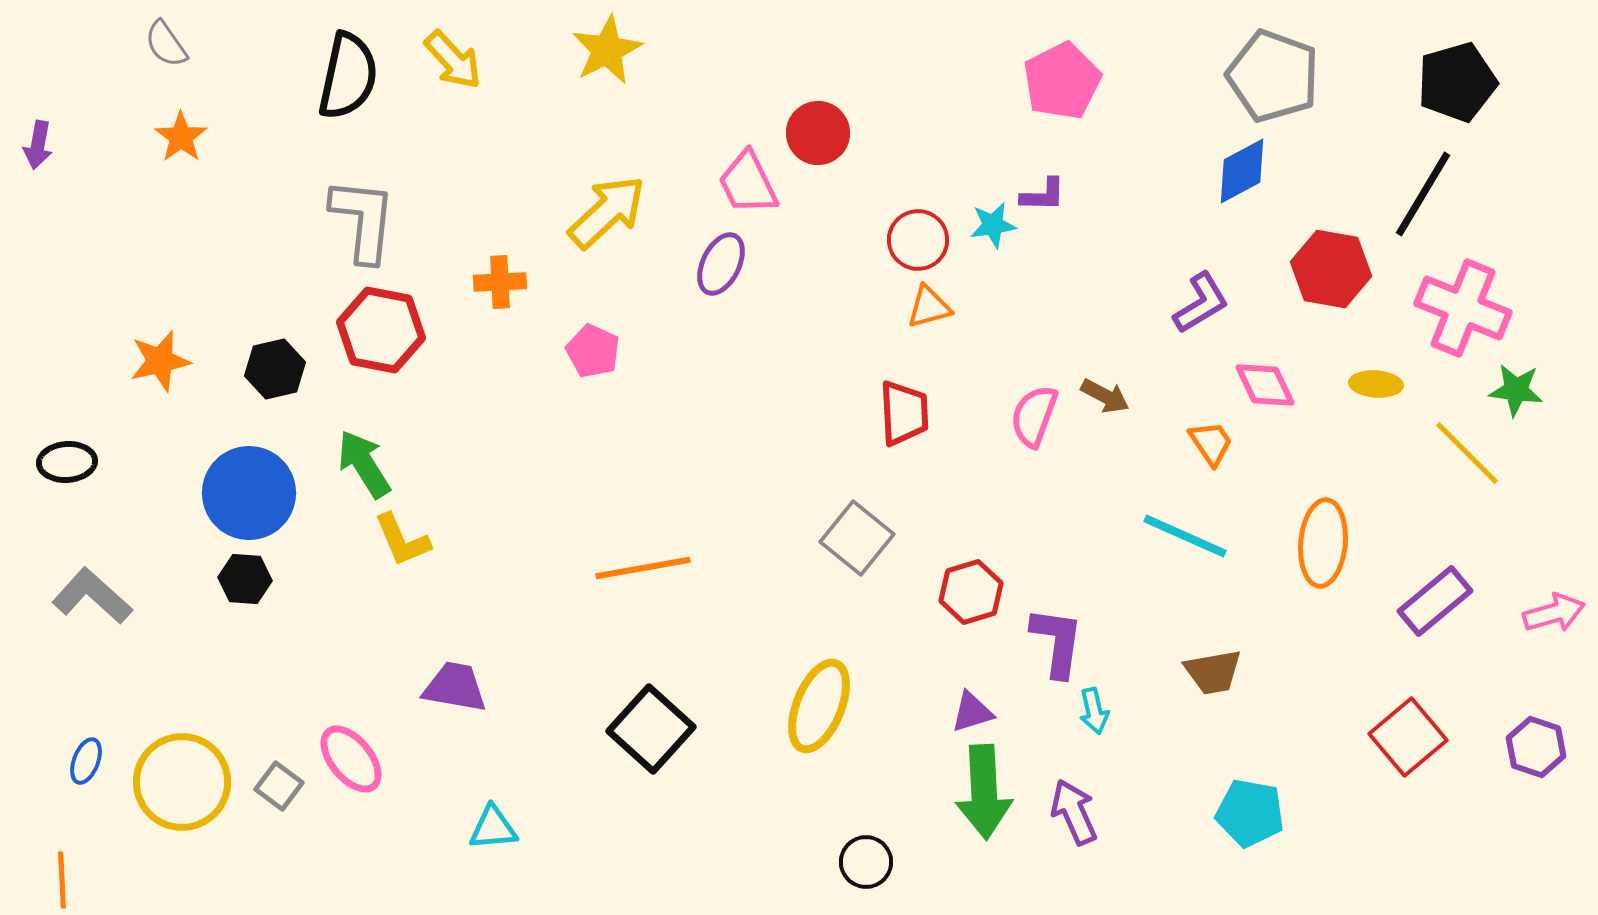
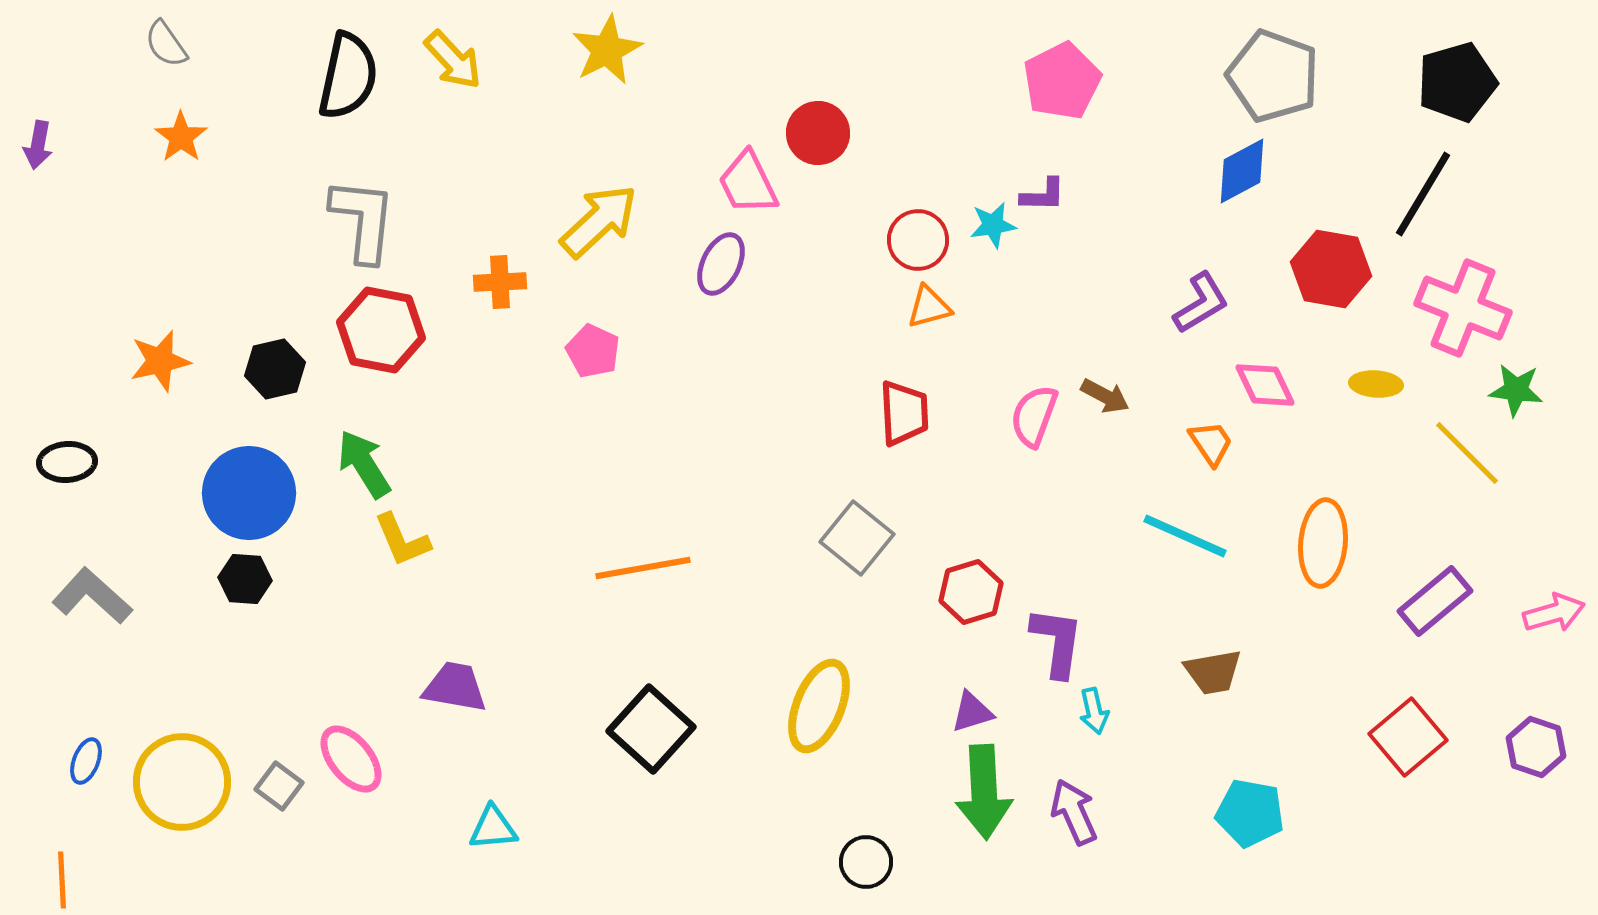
yellow arrow at (607, 212): moved 8 px left, 9 px down
